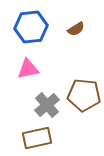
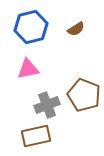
blue hexagon: rotated 8 degrees counterclockwise
brown pentagon: rotated 16 degrees clockwise
gray cross: rotated 20 degrees clockwise
brown rectangle: moved 1 px left, 2 px up
